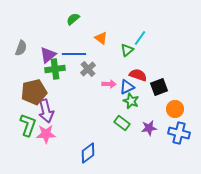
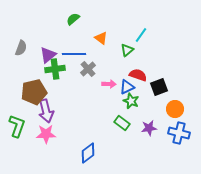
cyan line: moved 1 px right, 3 px up
green L-shape: moved 11 px left, 1 px down
